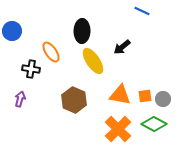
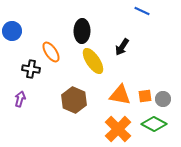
black arrow: rotated 18 degrees counterclockwise
